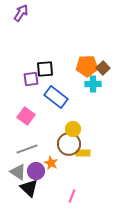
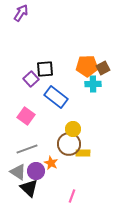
brown square: rotated 16 degrees clockwise
purple square: rotated 35 degrees counterclockwise
